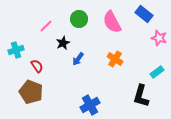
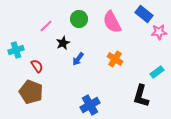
pink star: moved 6 px up; rotated 21 degrees counterclockwise
